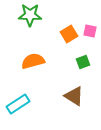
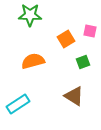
orange square: moved 3 px left, 5 px down
